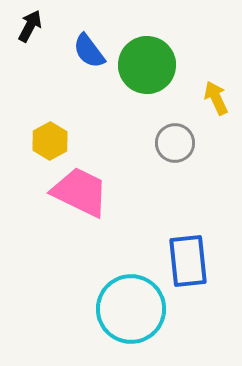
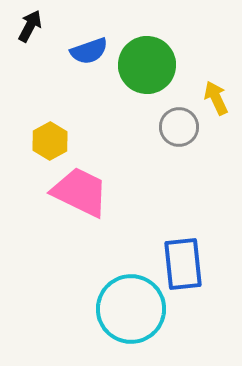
blue semicircle: rotated 72 degrees counterclockwise
gray circle: moved 4 px right, 16 px up
blue rectangle: moved 5 px left, 3 px down
